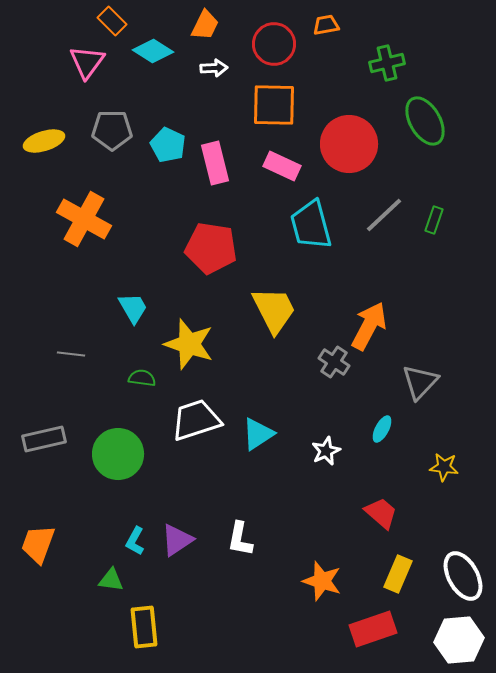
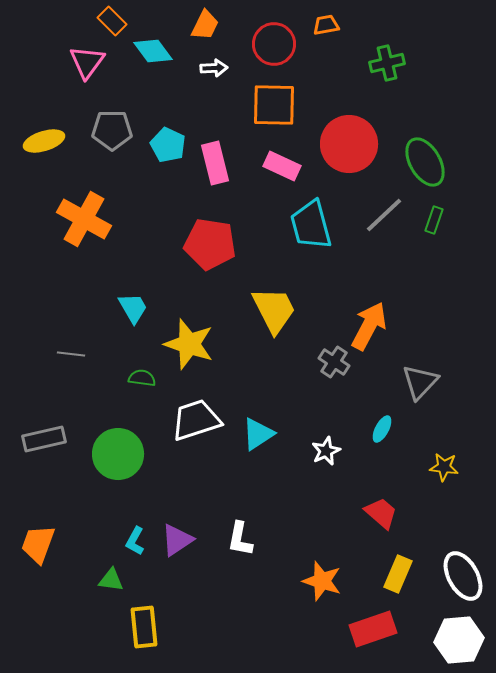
cyan diamond at (153, 51): rotated 21 degrees clockwise
green ellipse at (425, 121): moved 41 px down
red pentagon at (211, 248): moved 1 px left, 4 px up
